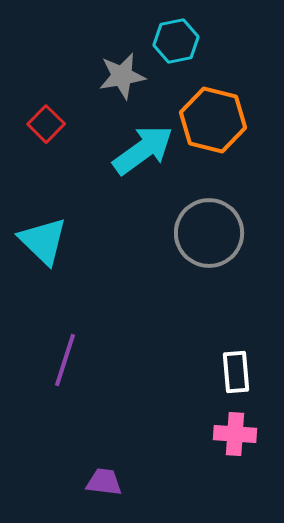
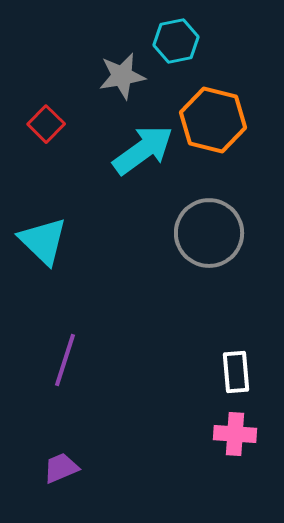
purple trapezoid: moved 43 px left, 14 px up; rotated 30 degrees counterclockwise
